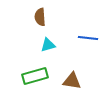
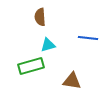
green rectangle: moved 4 px left, 10 px up
